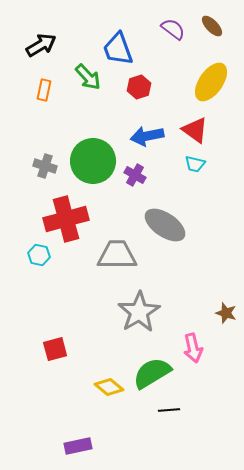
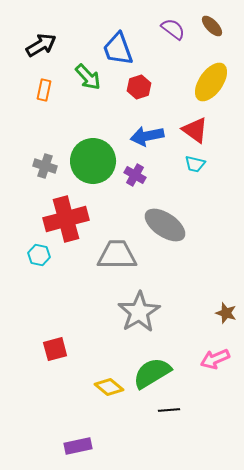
pink arrow: moved 22 px right, 11 px down; rotated 80 degrees clockwise
